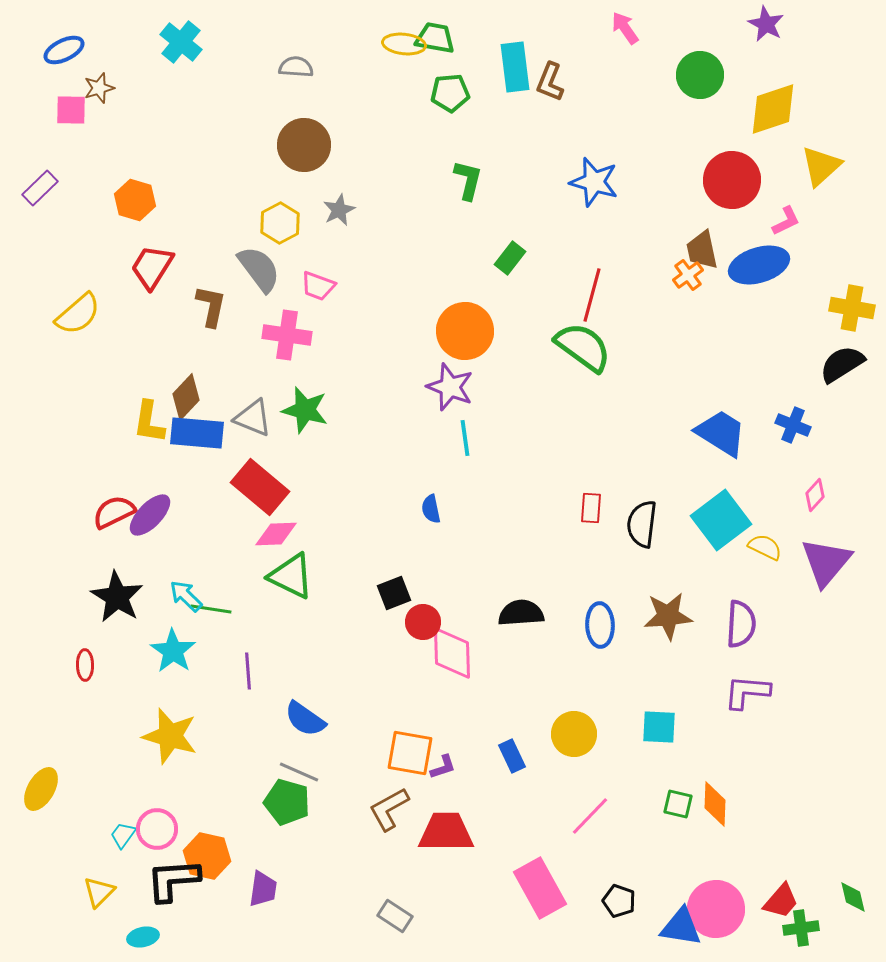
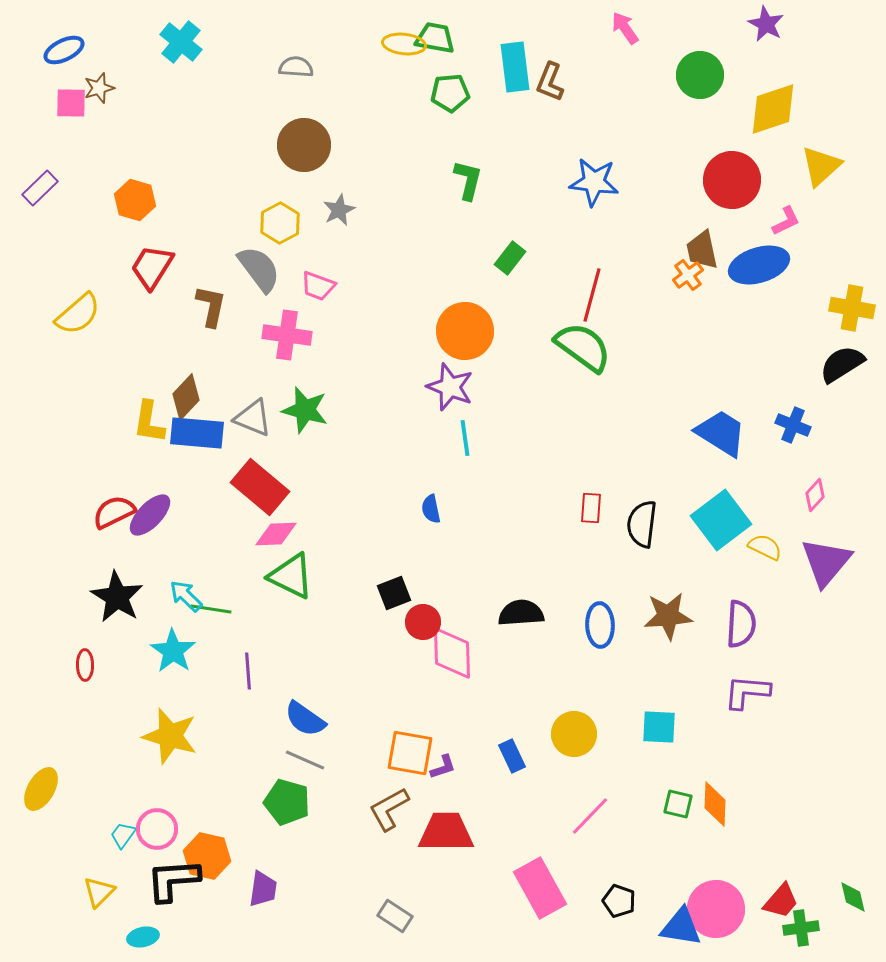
pink square at (71, 110): moved 7 px up
blue star at (594, 182): rotated 9 degrees counterclockwise
gray line at (299, 772): moved 6 px right, 12 px up
